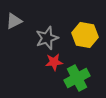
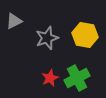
red star: moved 4 px left, 16 px down; rotated 18 degrees counterclockwise
